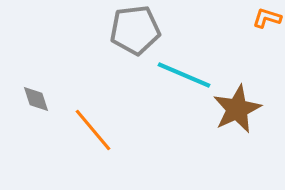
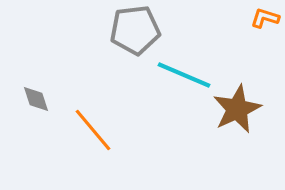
orange L-shape: moved 2 px left
